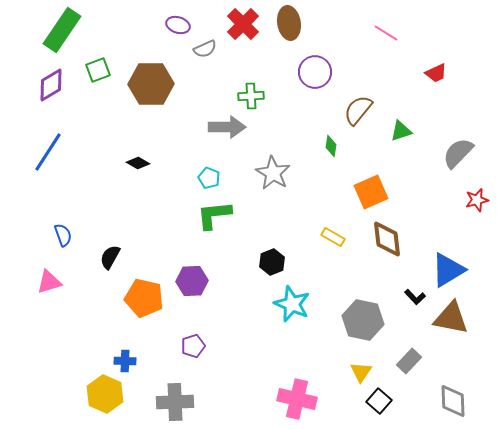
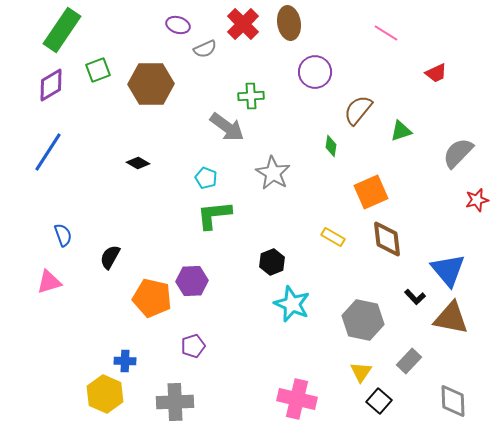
gray arrow at (227, 127): rotated 36 degrees clockwise
cyan pentagon at (209, 178): moved 3 px left
blue triangle at (448, 270): rotated 39 degrees counterclockwise
orange pentagon at (144, 298): moved 8 px right
